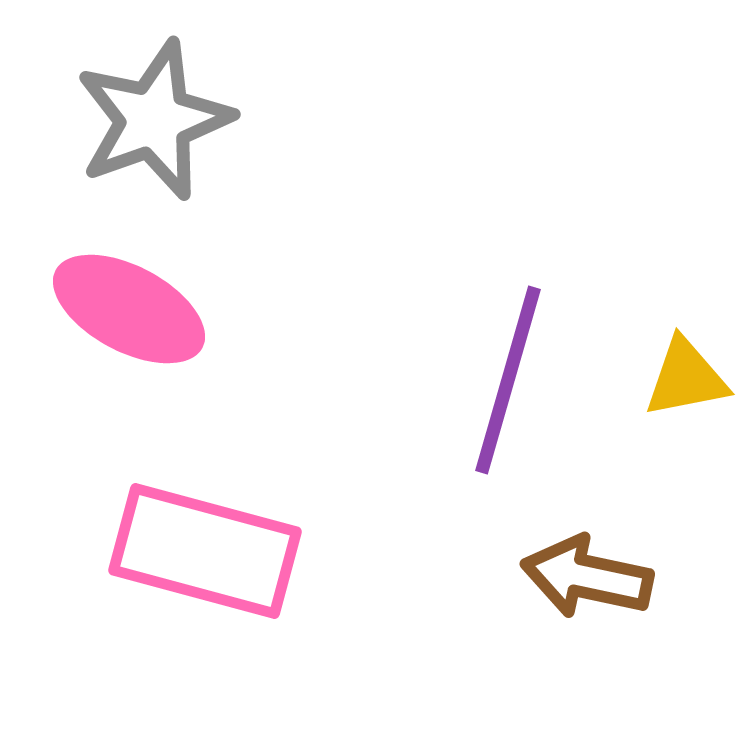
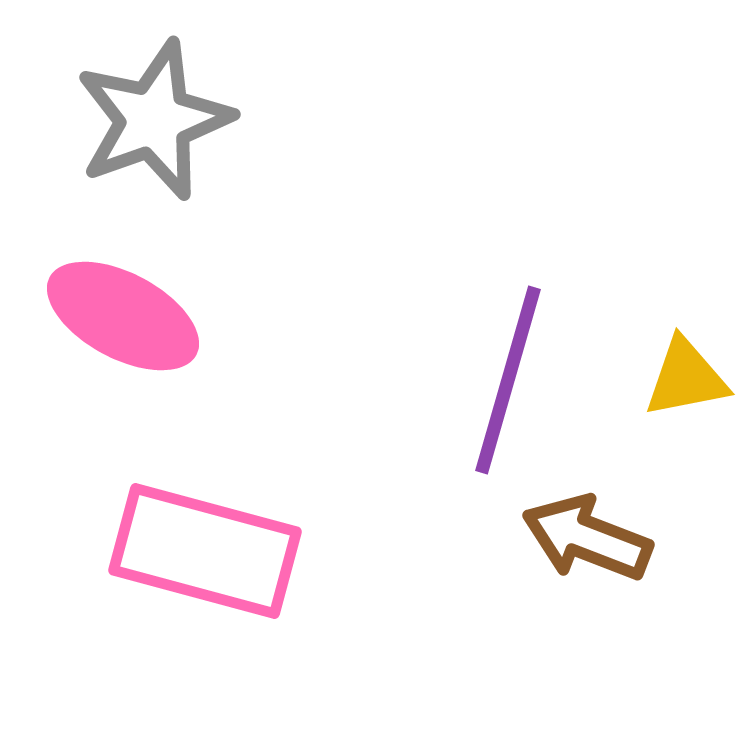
pink ellipse: moved 6 px left, 7 px down
brown arrow: moved 39 px up; rotated 9 degrees clockwise
